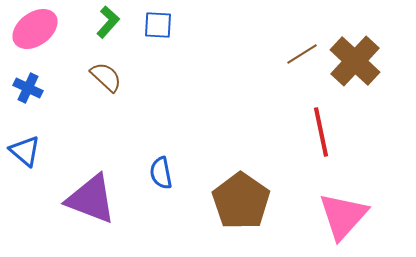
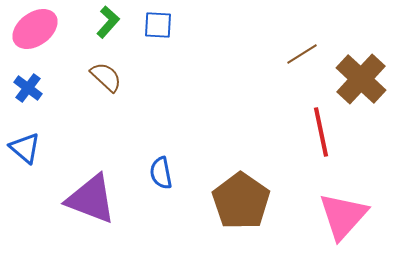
brown cross: moved 6 px right, 18 px down
blue cross: rotated 12 degrees clockwise
blue triangle: moved 3 px up
